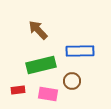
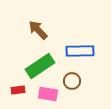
green rectangle: moved 1 px left, 1 px down; rotated 20 degrees counterclockwise
